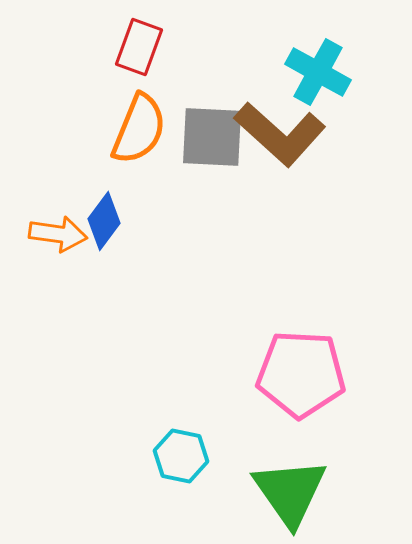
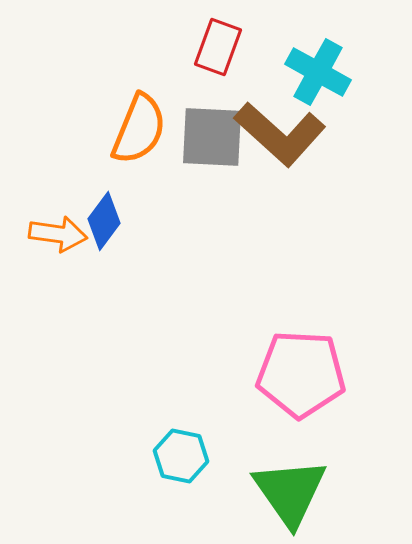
red rectangle: moved 79 px right
